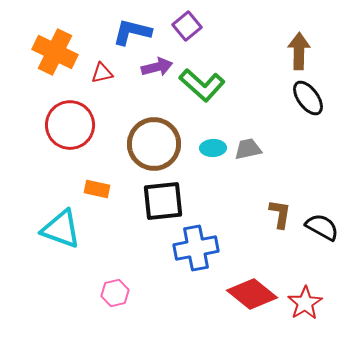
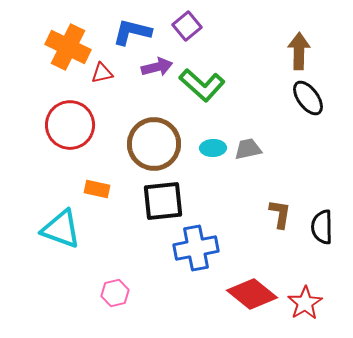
orange cross: moved 13 px right, 5 px up
black semicircle: rotated 120 degrees counterclockwise
